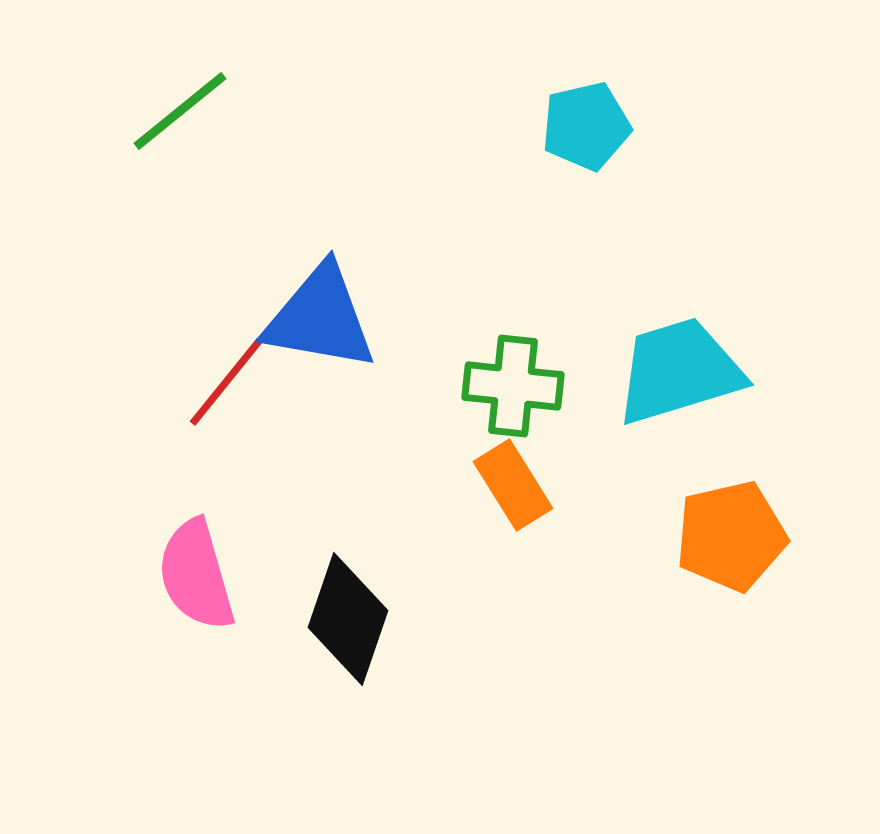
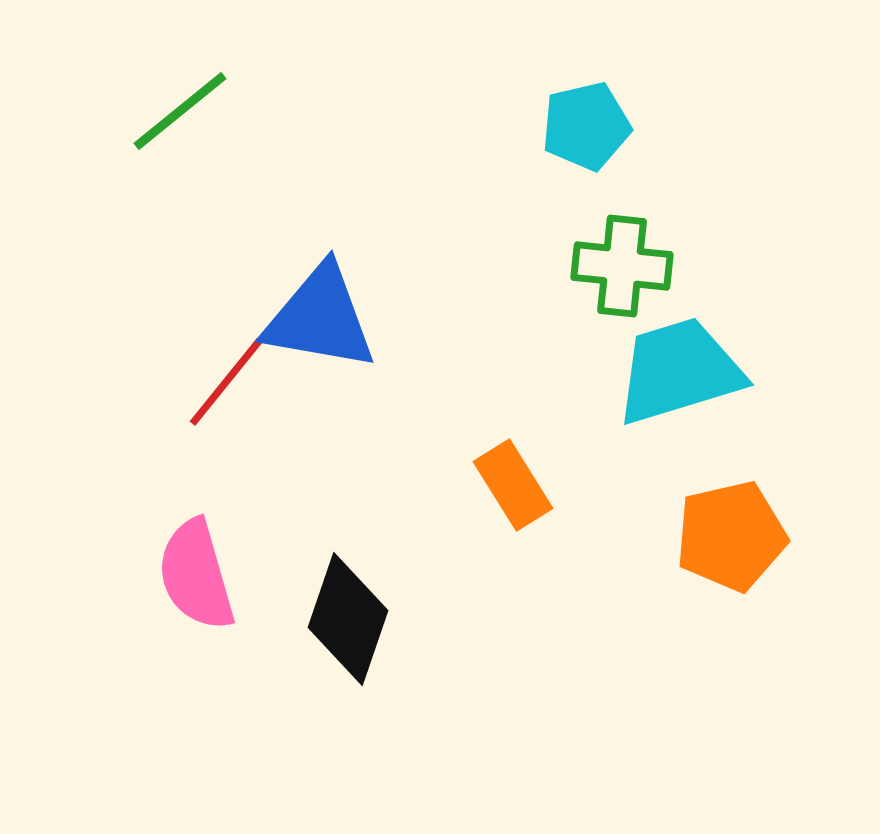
green cross: moved 109 px right, 120 px up
